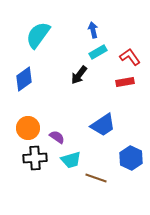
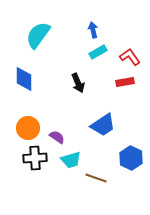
black arrow: moved 1 px left, 8 px down; rotated 60 degrees counterclockwise
blue diamond: rotated 55 degrees counterclockwise
